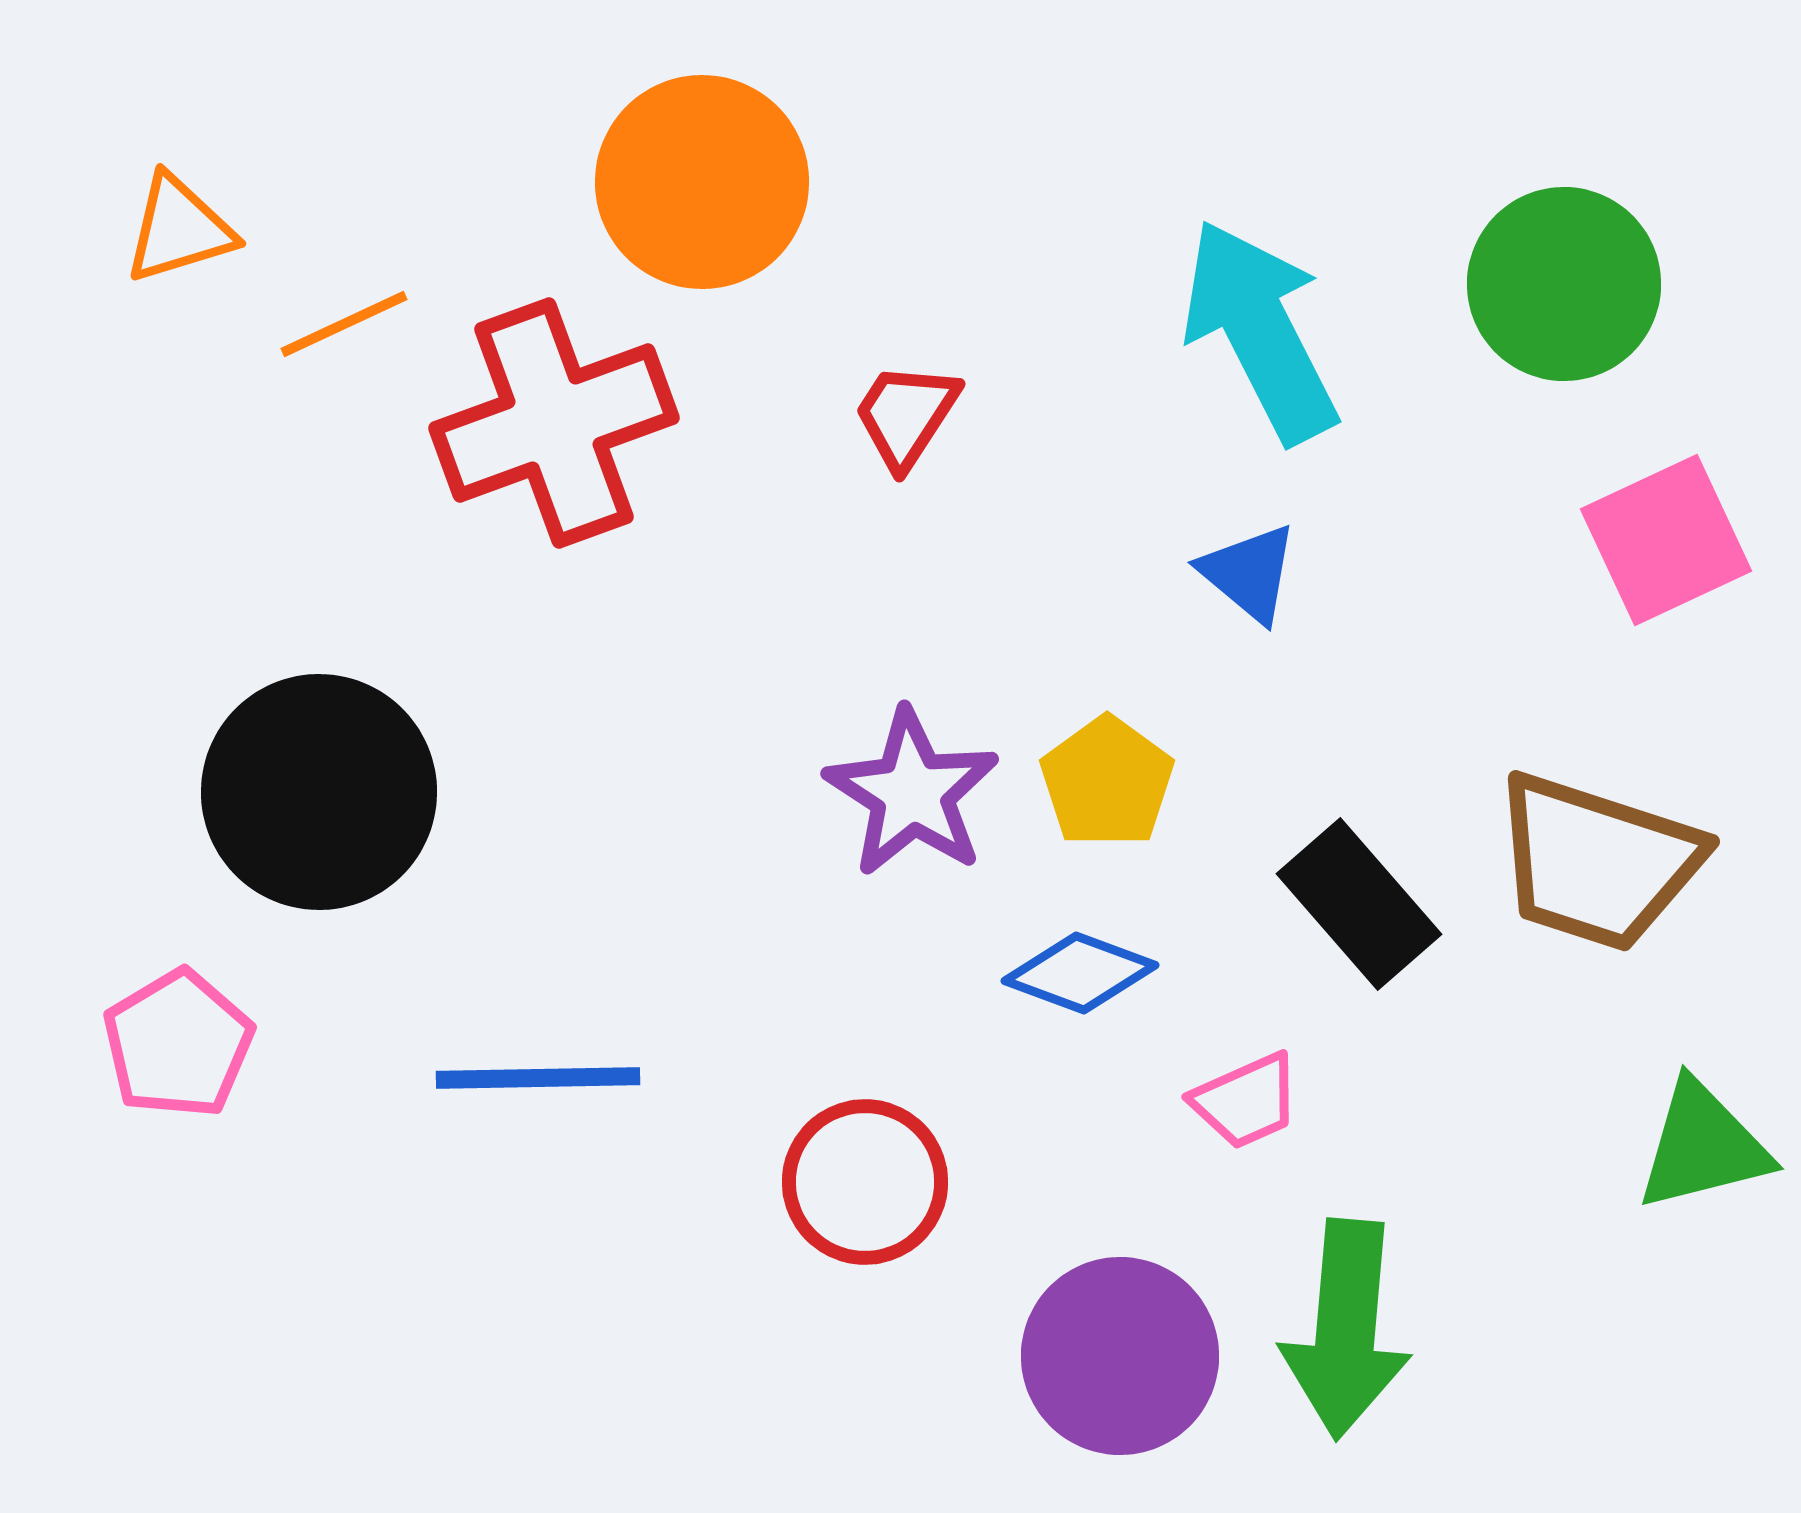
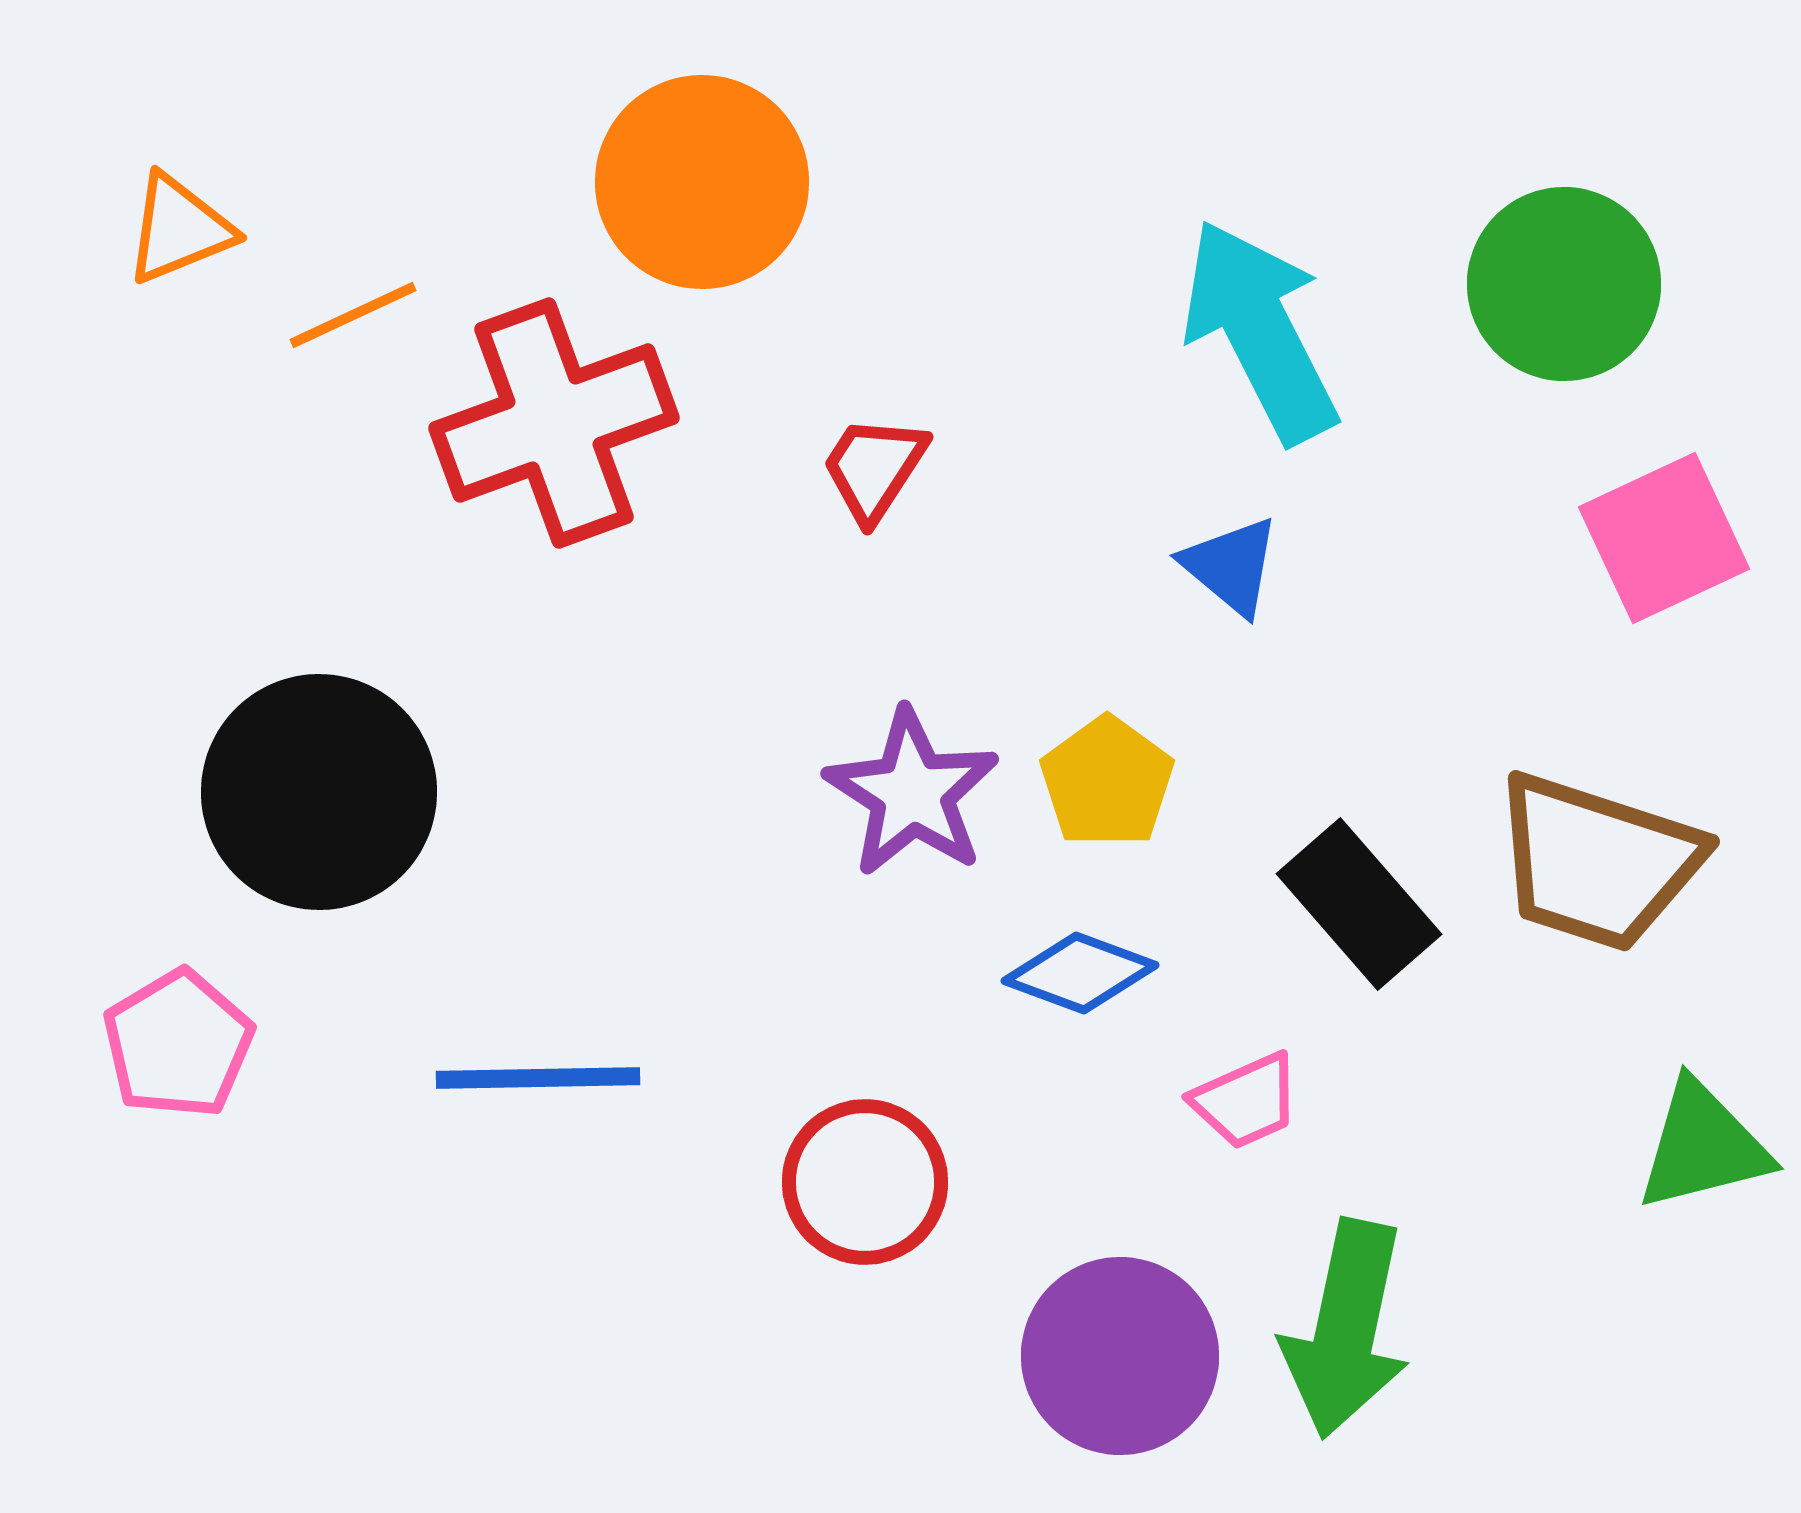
orange triangle: rotated 5 degrees counterclockwise
orange line: moved 9 px right, 9 px up
red trapezoid: moved 32 px left, 53 px down
pink square: moved 2 px left, 2 px up
blue triangle: moved 18 px left, 7 px up
green arrow: rotated 7 degrees clockwise
